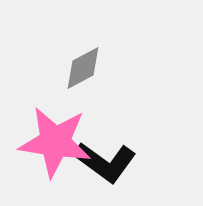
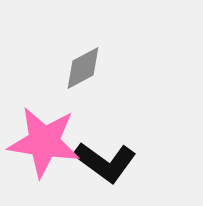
pink star: moved 11 px left
